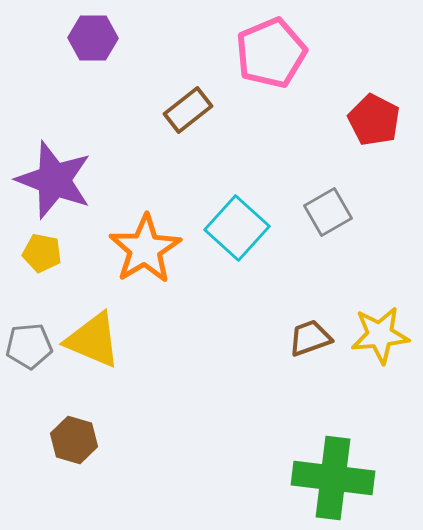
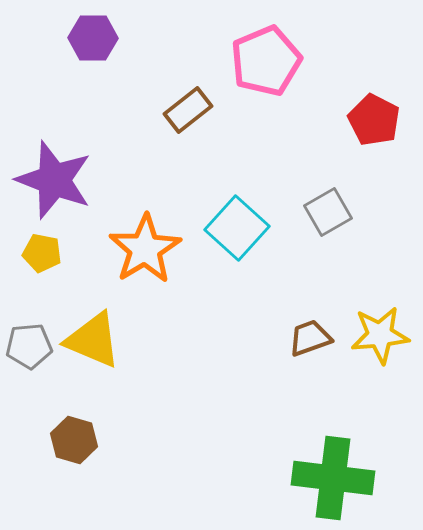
pink pentagon: moved 5 px left, 8 px down
